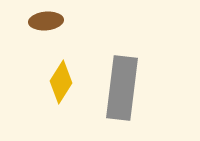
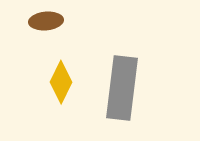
yellow diamond: rotated 6 degrees counterclockwise
